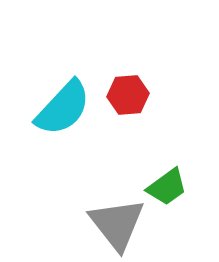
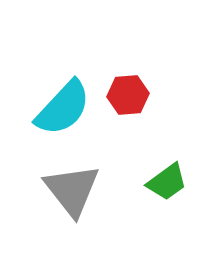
green trapezoid: moved 5 px up
gray triangle: moved 45 px left, 34 px up
